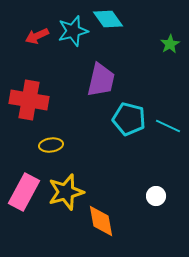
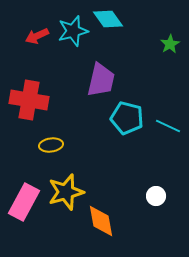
cyan pentagon: moved 2 px left, 1 px up
pink rectangle: moved 10 px down
